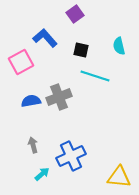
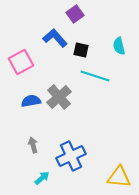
blue L-shape: moved 10 px right
gray cross: rotated 20 degrees counterclockwise
cyan arrow: moved 4 px down
